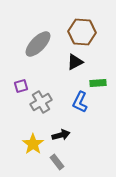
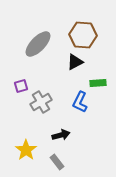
brown hexagon: moved 1 px right, 3 px down
yellow star: moved 7 px left, 6 px down
